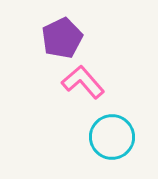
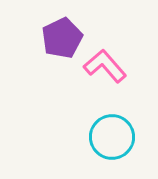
pink L-shape: moved 22 px right, 16 px up
